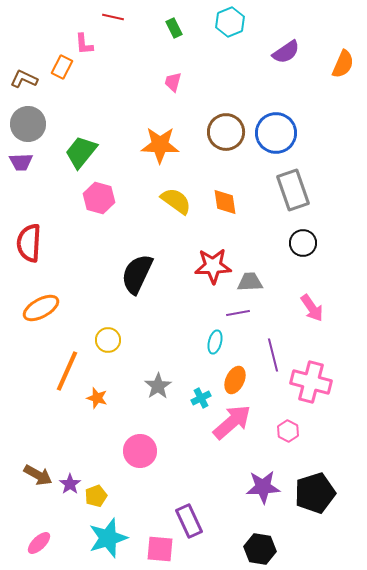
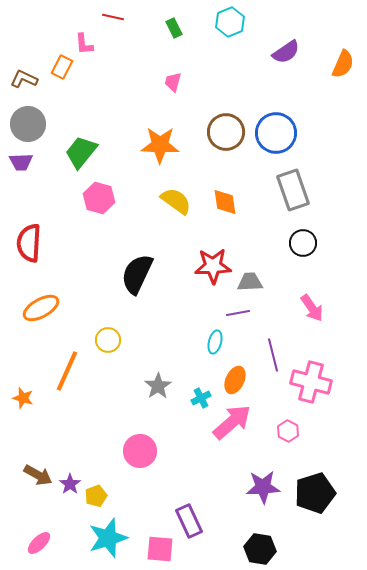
orange star at (97, 398): moved 74 px left
